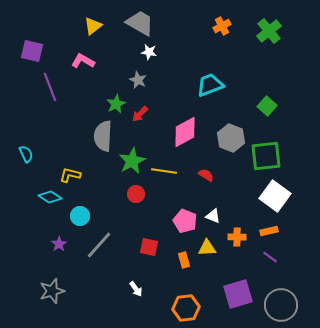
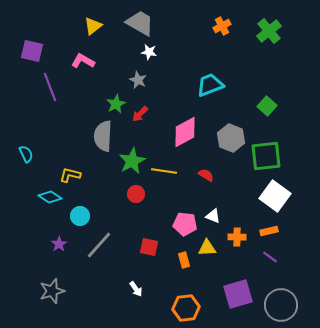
pink pentagon at (185, 221): moved 3 px down; rotated 15 degrees counterclockwise
